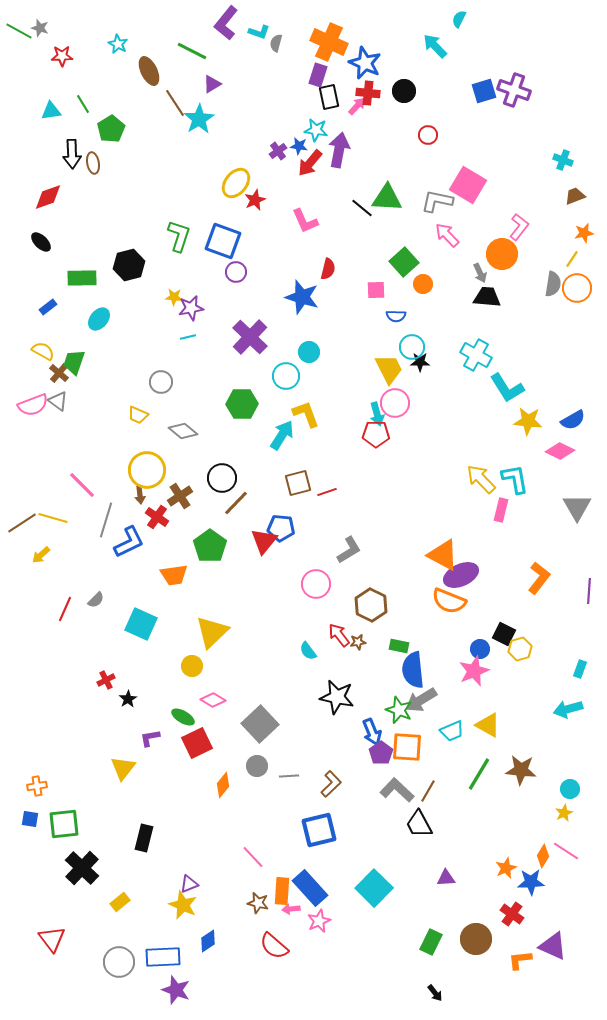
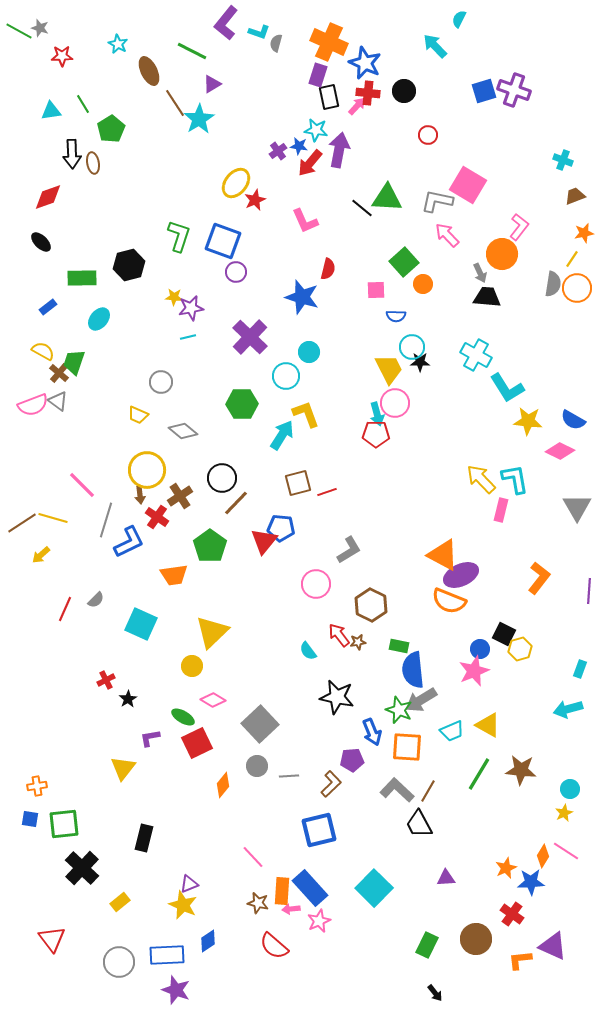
blue semicircle at (573, 420): rotated 60 degrees clockwise
purple pentagon at (381, 753): moved 29 px left, 7 px down; rotated 30 degrees clockwise
green rectangle at (431, 942): moved 4 px left, 3 px down
blue rectangle at (163, 957): moved 4 px right, 2 px up
